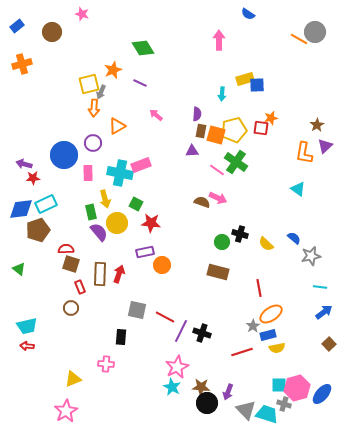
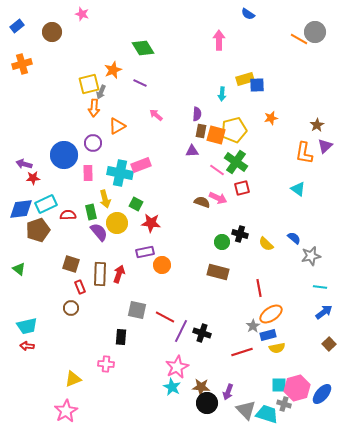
red square at (261, 128): moved 19 px left, 60 px down; rotated 21 degrees counterclockwise
red semicircle at (66, 249): moved 2 px right, 34 px up
